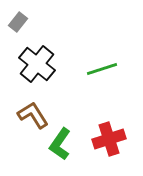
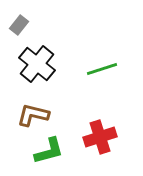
gray rectangle: moved 1 px right, 3 px down
brown L-shape: rotated 44 degrees counterclockwise
red cross: moved 9 px left, 2 px up
green L-shape: moved 11 px left, 7 px down; rotated 140 degrees counterclockwise
